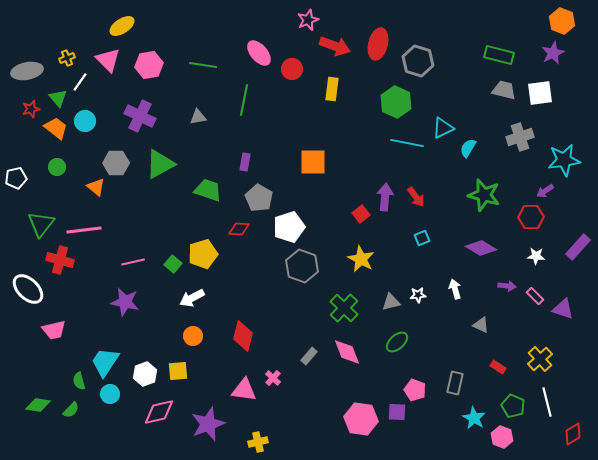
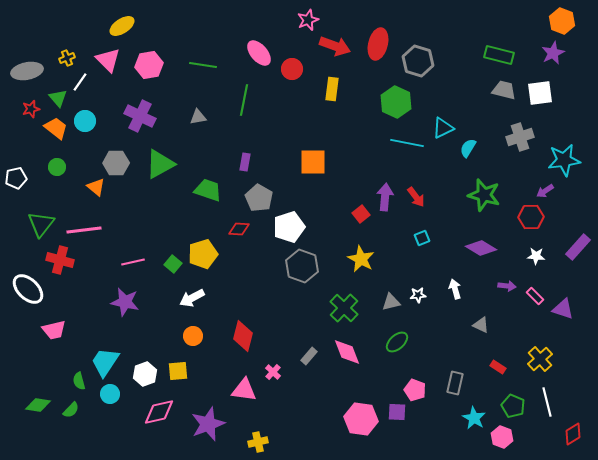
pink cross at (273, 378): moved 6 px up
